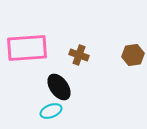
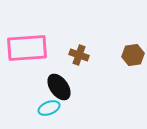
cyan ellipse: moved 2 px left, 3 px up
